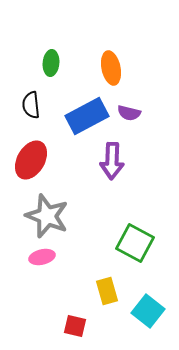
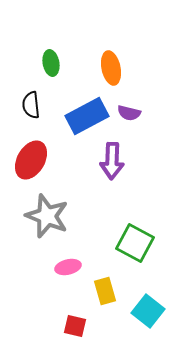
green ellipse: rotated 15 degrees counterclockwise
pink ellipse: moved 26 px right, 10 px down
yellow rectangle: moved 2 px left
